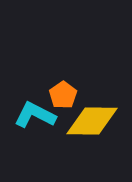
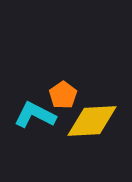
yellow diamond: rotated 4 degrees counterclockwise
